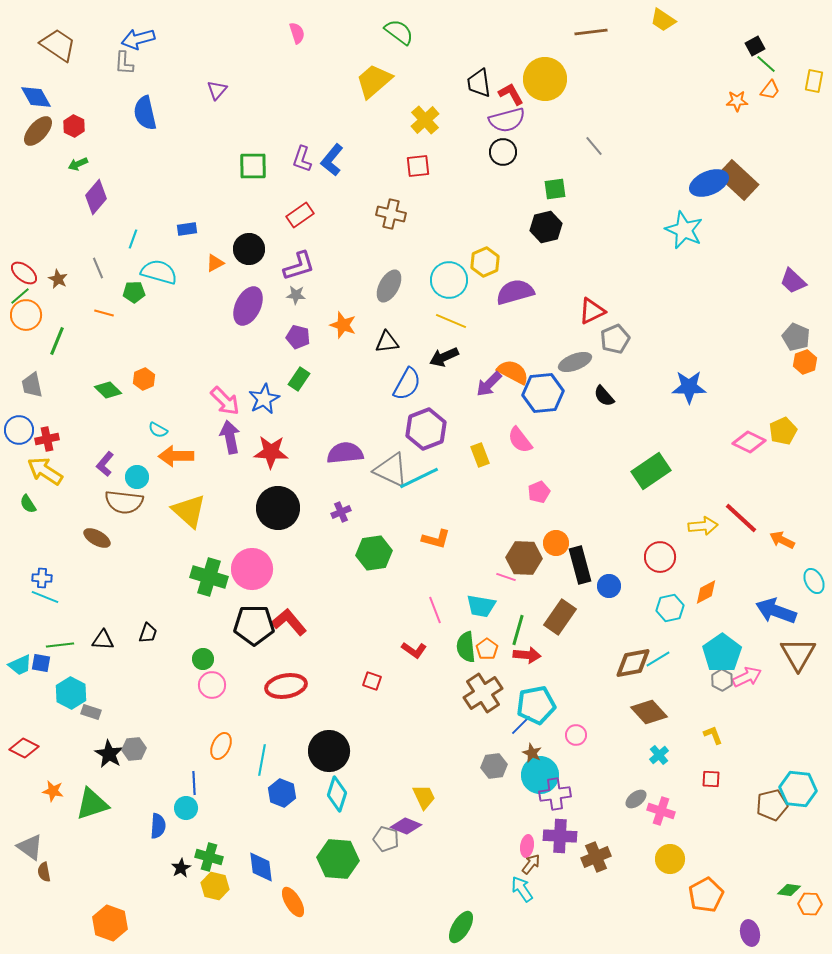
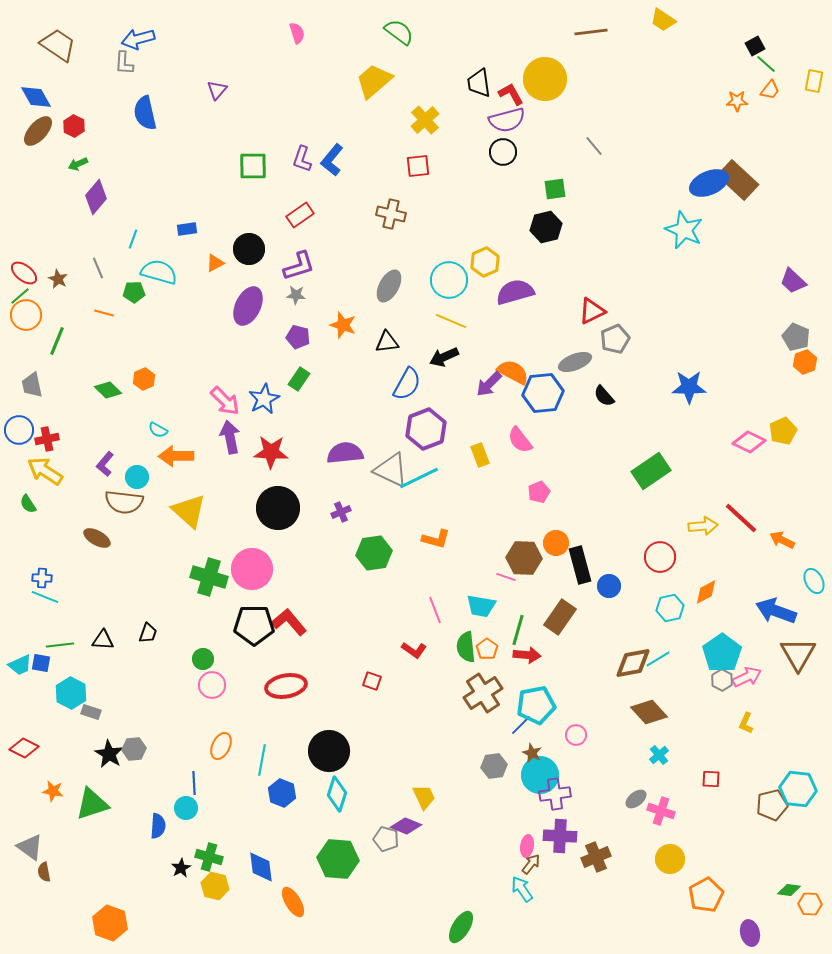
yellow L-shape at (713, 735): moved 33 px right, 12 px up; rotated 135 degrees counterclockwise
